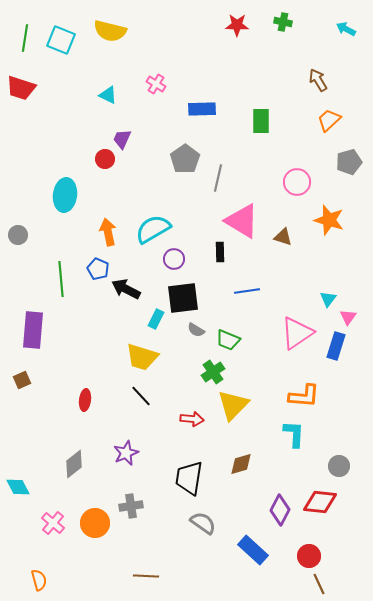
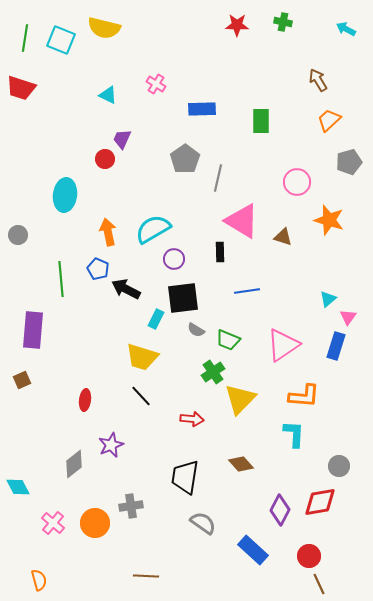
yellow semicircle at (110, 31): moved 6 px left, 3 px up
cyan triangle at (328, 299): rotated 12 degrees clockwise
pink triangle at (297, 333): moved 14 px left, 12 px down
yellow triangle at (233, 405): moved 7 px right, 6 px up
purple star at (126, 453): moved 15 px left, 8 px up
brown diamond at (241, 464): rotated 65 degrees clockwise
black trapezoid at (189, 478): moved 4 px left, 1 px up
red diamond at (320, 502): rotated 16 degrees counterclockwise
